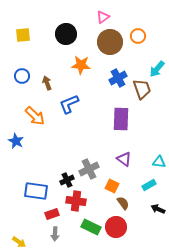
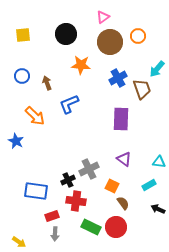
black cross: moved 1 px right
red rectangle: moved 2 px down
